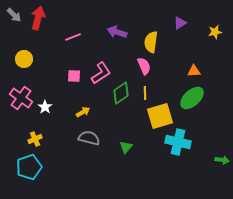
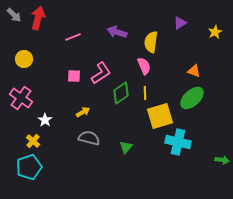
yellow star: rotated 16 degrees counterclockwise
orange triangle: rotated 24 degrees clockwise
white star: moved 13 px down
yellow cross: moved 2 px left, 2 px down; rotated 24 degrees counterclockwise
